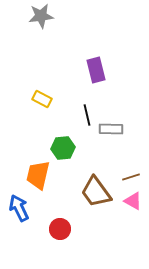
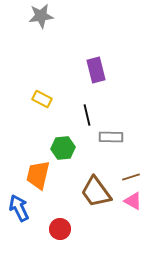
gray rectangle: moved 8 px down
